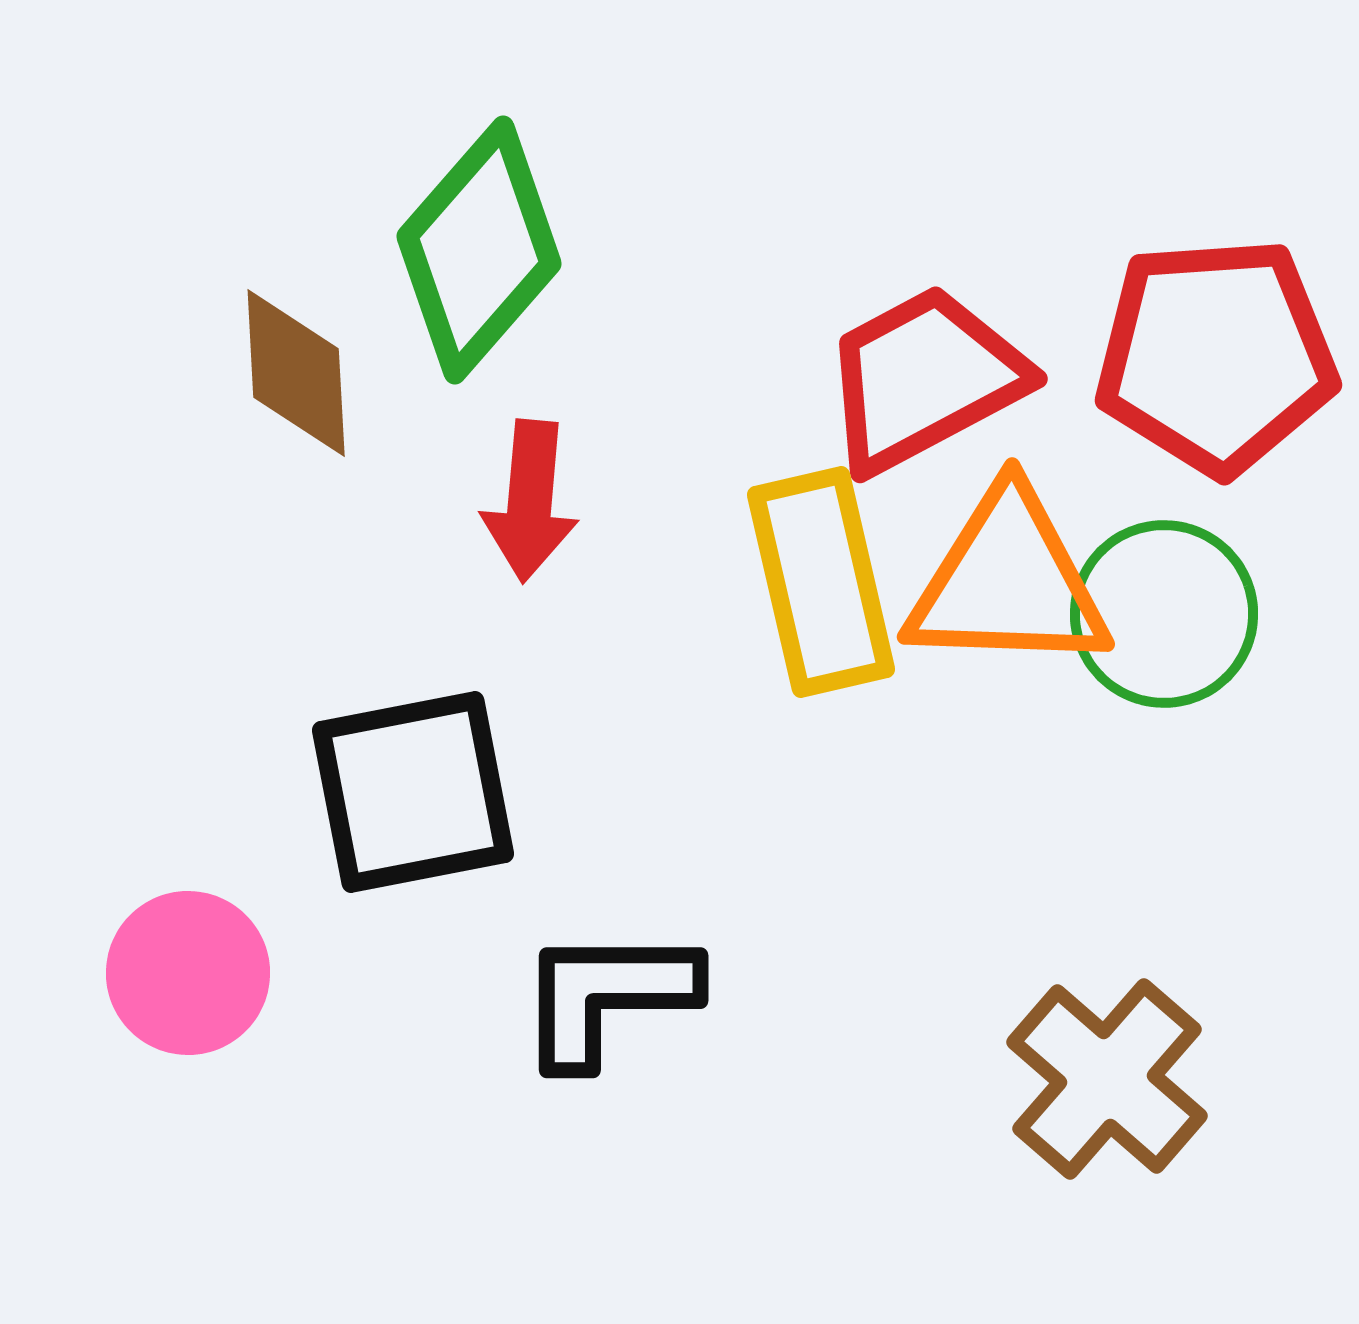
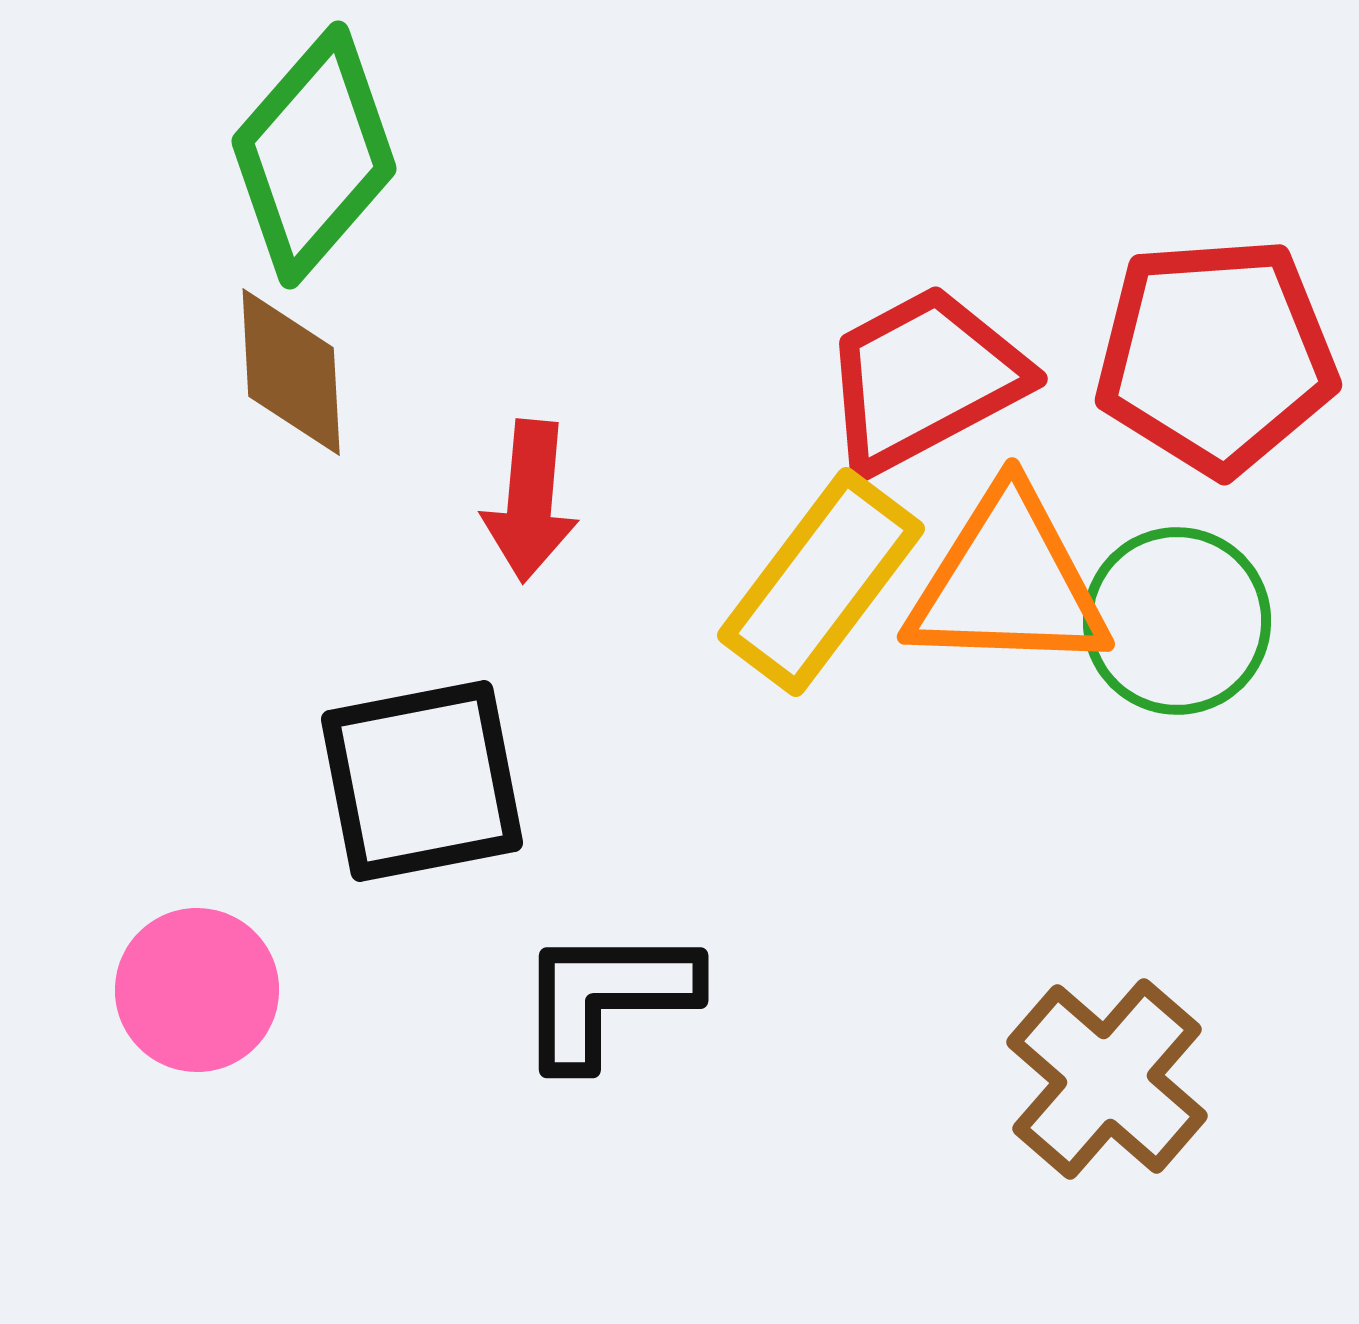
green diamond: moved 165 px left, 95 px up
brown diamond: moved 5 px left, 1 px up
yellow rectangle: rotated 50 degrees clockwise
green circle: moved 13 px right, 7 px down
black square: moved 9 px right, 11 px up
pink circle: moved 9 px right, 17 px down
